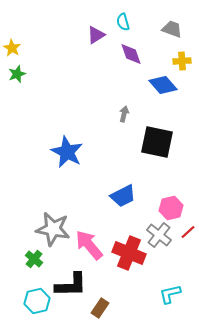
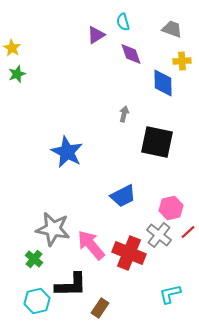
blue diamond: moved 2 px up; rotated 40 degrees clockwise
pink arrow: moved 2 px right
